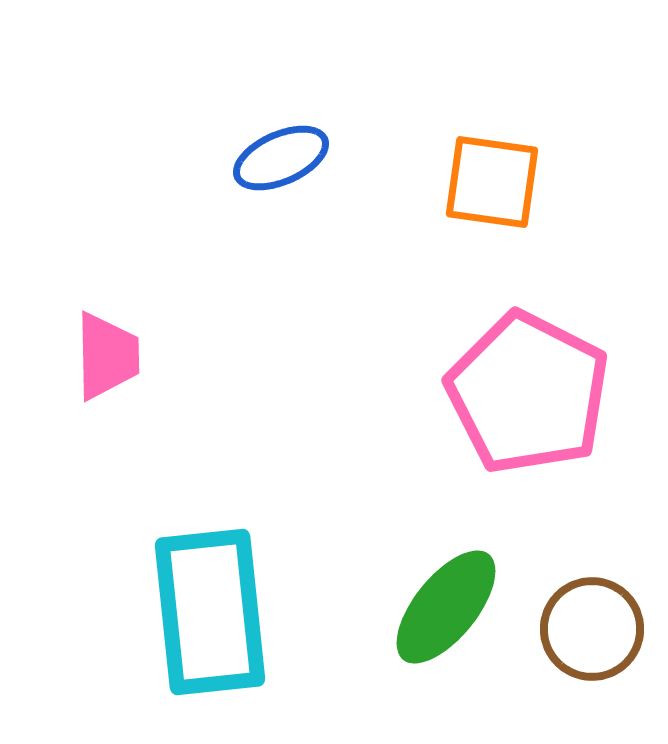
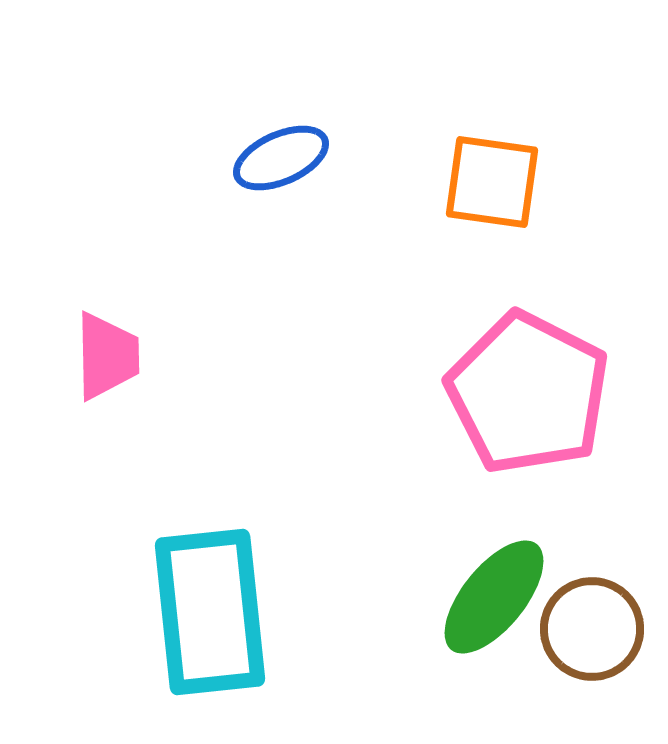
green ellipse: moved 48 px right, 10 px up
